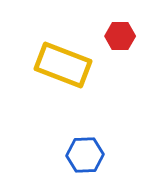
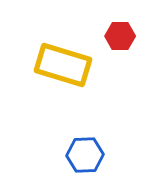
yellow rectangle: rotated 4 degrees counterclockwise
